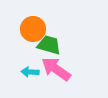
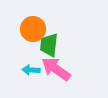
green trapezoid: rotated 100 degrees counterclockwise
cyan arrow: moved 1 px right, 2 px up
